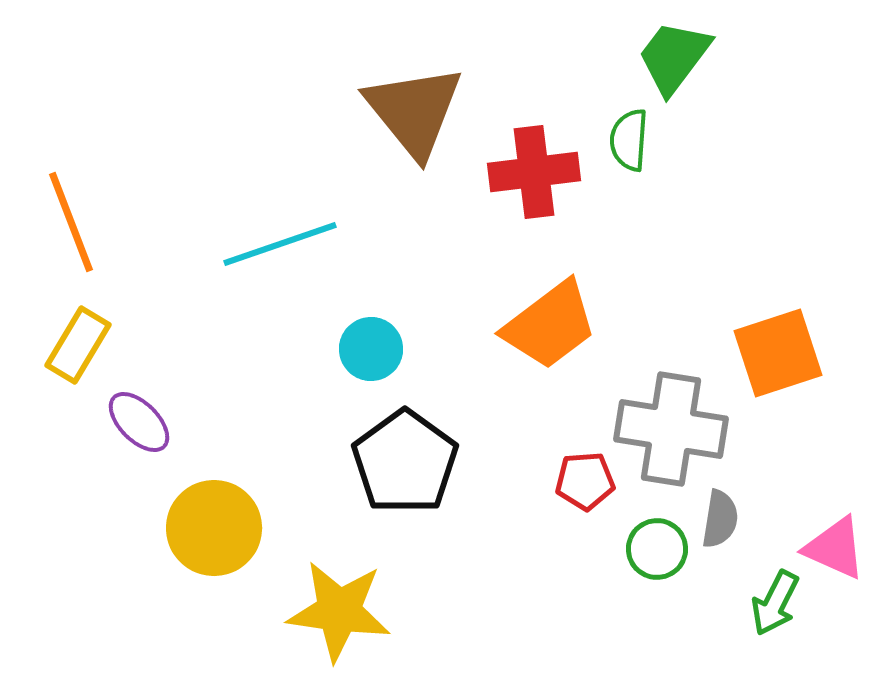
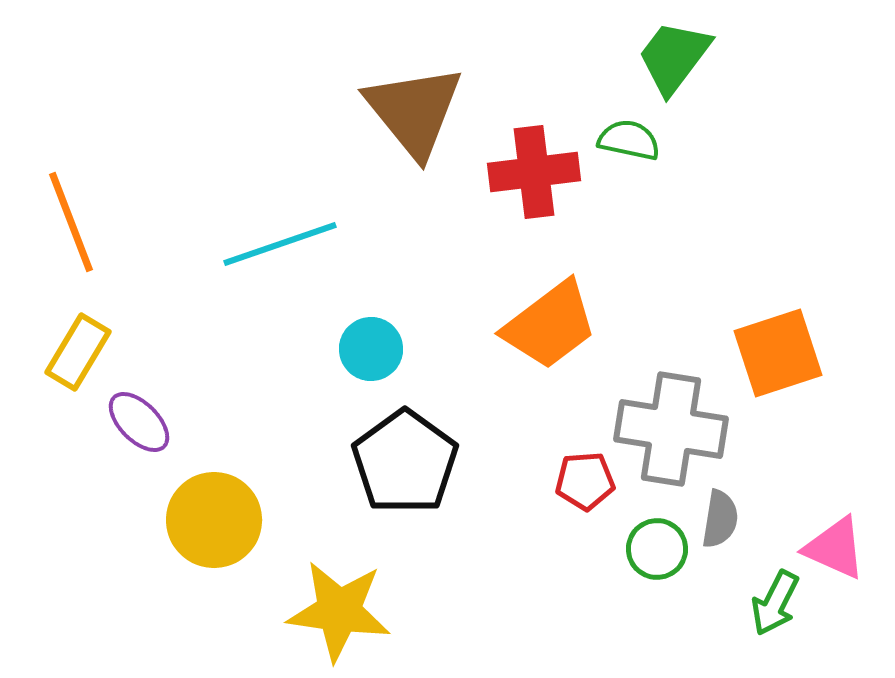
green semicircle: rotated 98 degrees clockwise
yellow rectangle: moved 7 px down
yellow circle: moved 8 px up
